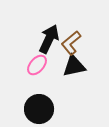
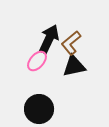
pink ellipse: moved 4 px up
